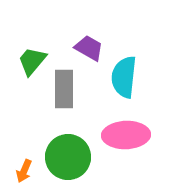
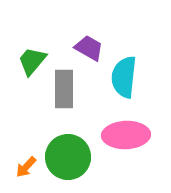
orange arrow: moved 2 px right, 4 px up; rotated 20 degrees clockwise
